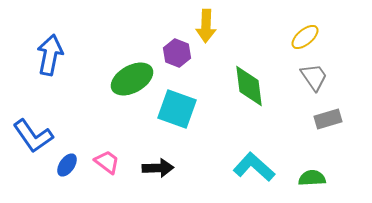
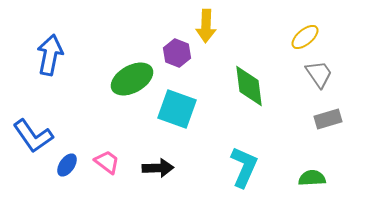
gray trapezoid: moved 5 px right, 3 px up
cyan L-shape: moved 10 px left; rotated 72 degrees clockwise
